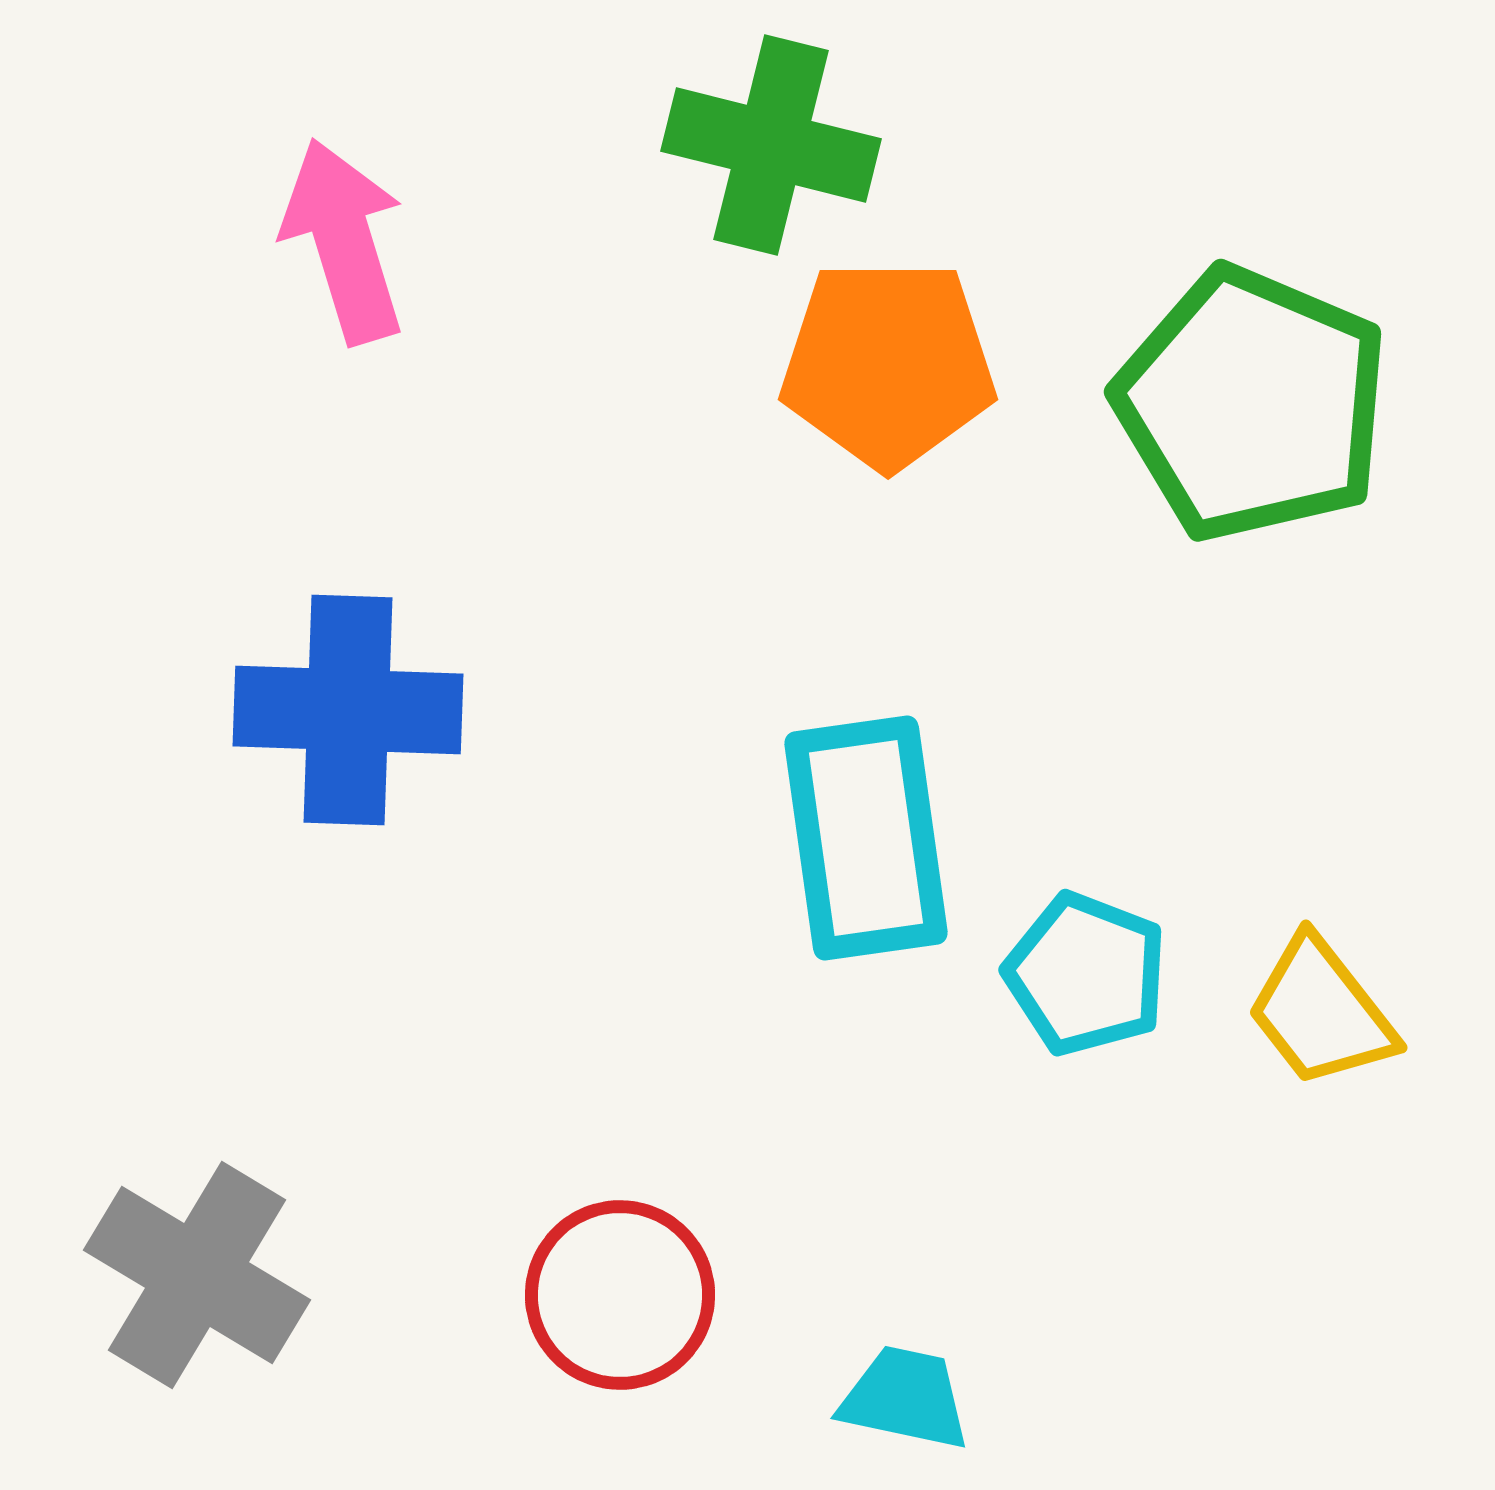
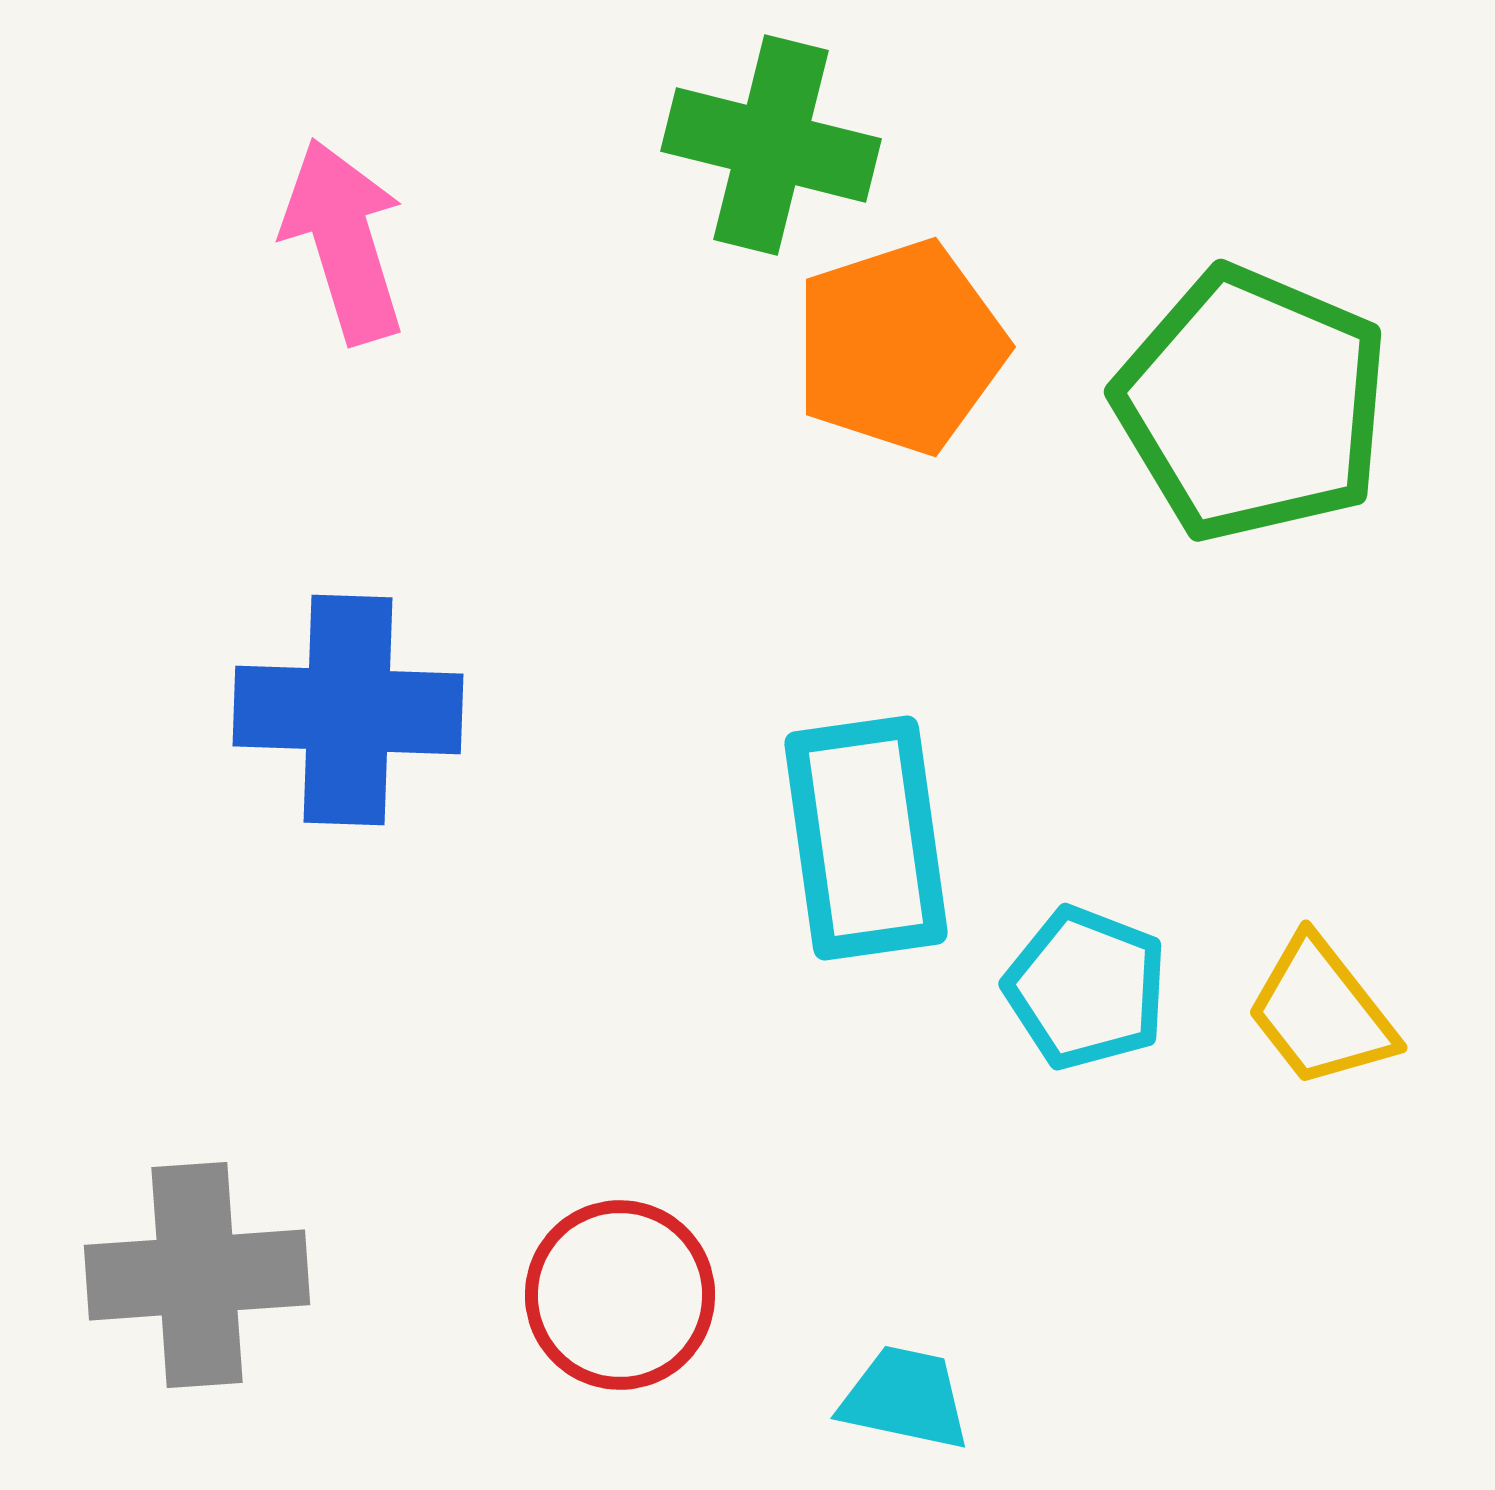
orange pentagon: moved 12 px right, 17 px up; rotated 18 degrees counterclockwise
cyan pentagon: moved 14 px down
gray cross: rotated 35 degrees counterclockwise
